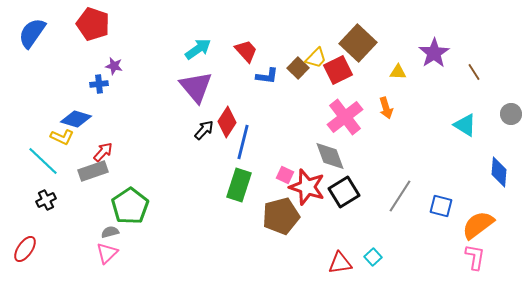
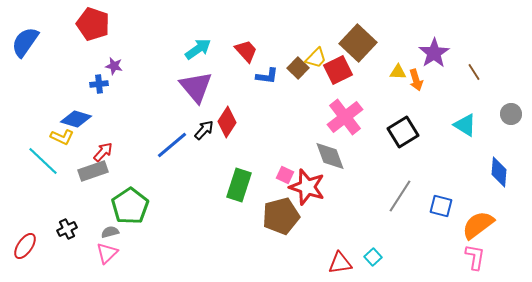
blue semicircle at (32, 33): moved 7 px left, 9 px down
orange arrow at (386, 108): moved 30 px right, 28 px up
blue line at (243, 142): moved 71 px left, 3 px down; rotated 36 degrees clockwise
black square at (344, 192): moved 59 px right, 60 px up
black cross at (46, 200): moved 21 px right, 29 px down
red ellipse at (25, 249): moved 3 px up
